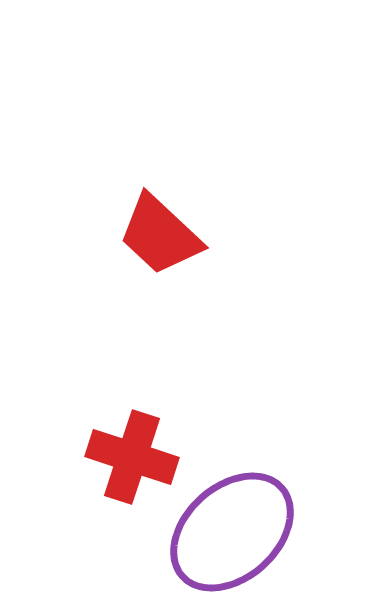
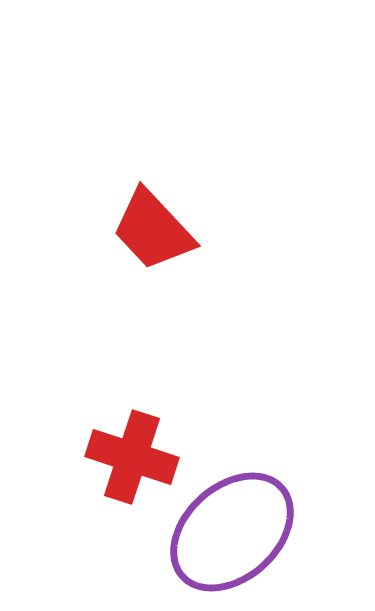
red trapezoid: moved 7 px left, 5 px up; rotated 4 degrees clockwise
